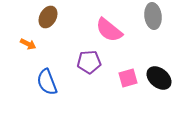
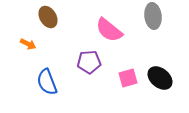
brown ellipse: rotated 60 degrees counterclockwise
black ellipse: moved 1 px right
